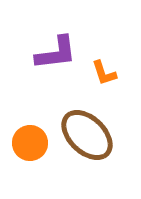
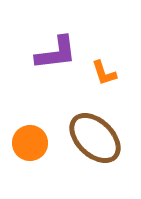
brown ellipse: moved 8 px right, 3 px down
